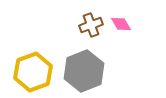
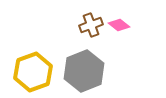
pink diamond: moved 2 px left, 1 px down; rotated 20 degrees counterclockwise
